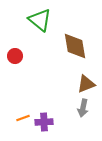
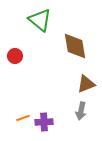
gray arrow: moved 2 px left, 3 px down
